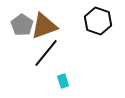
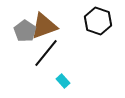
gray pentagon: moved 3 px right, 6 px down
cyan rectangle: rotated 24 degrees counterclockwise
